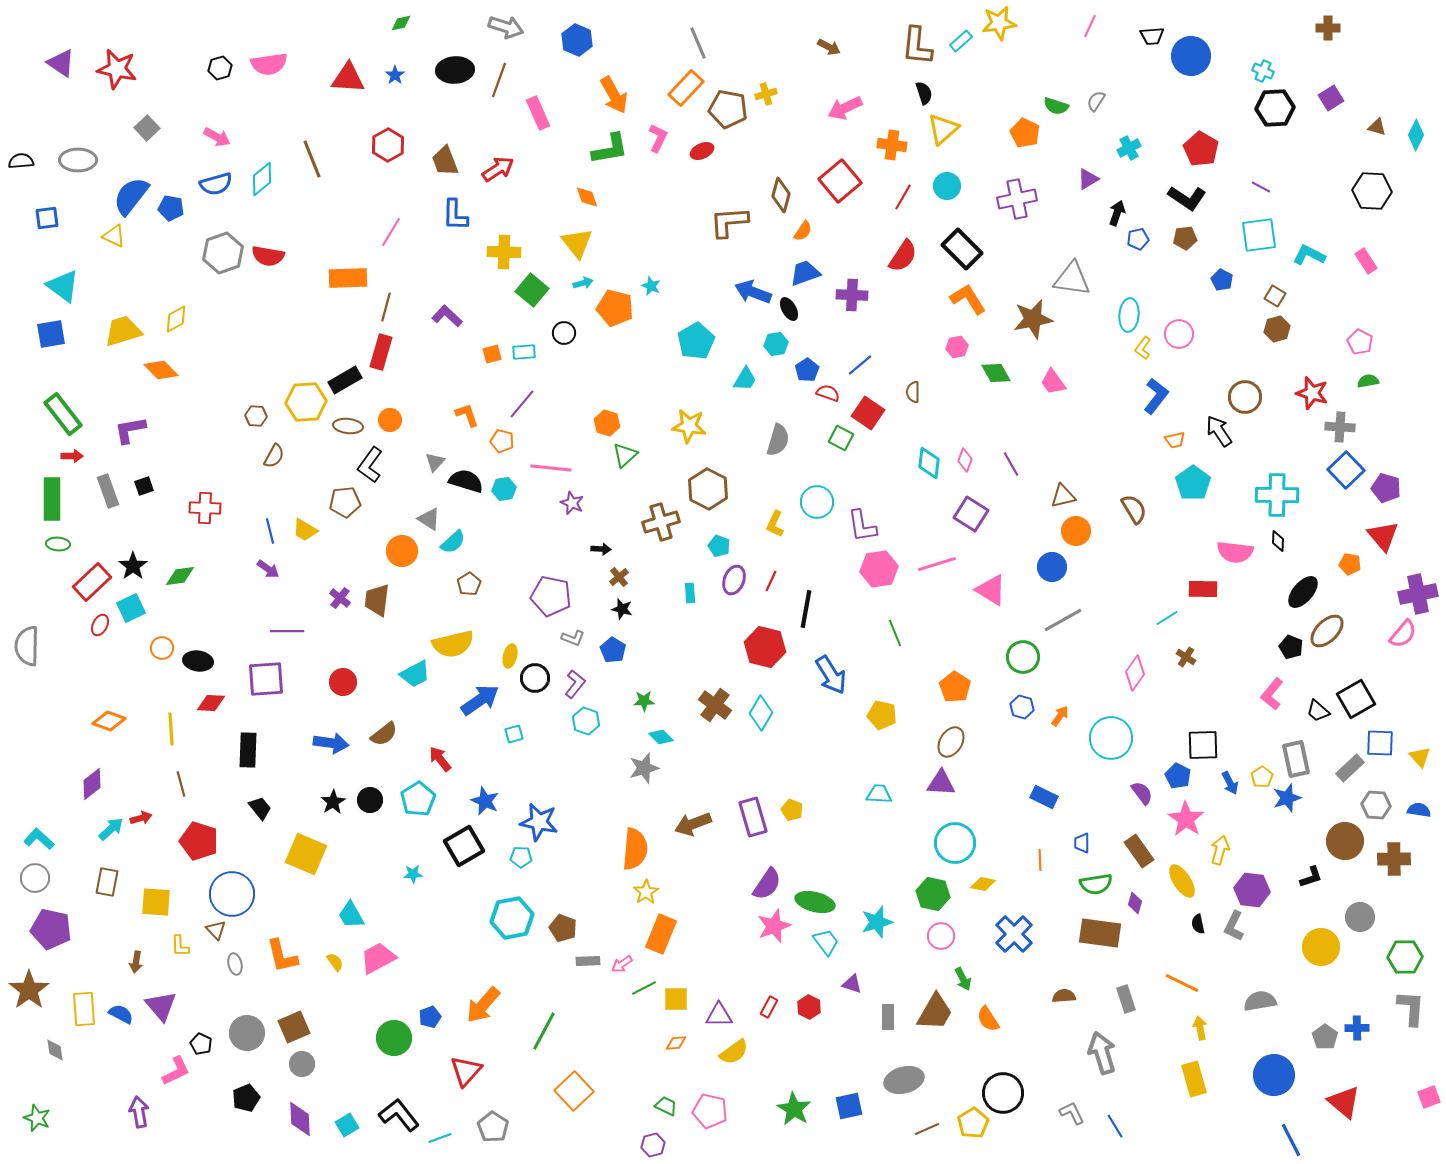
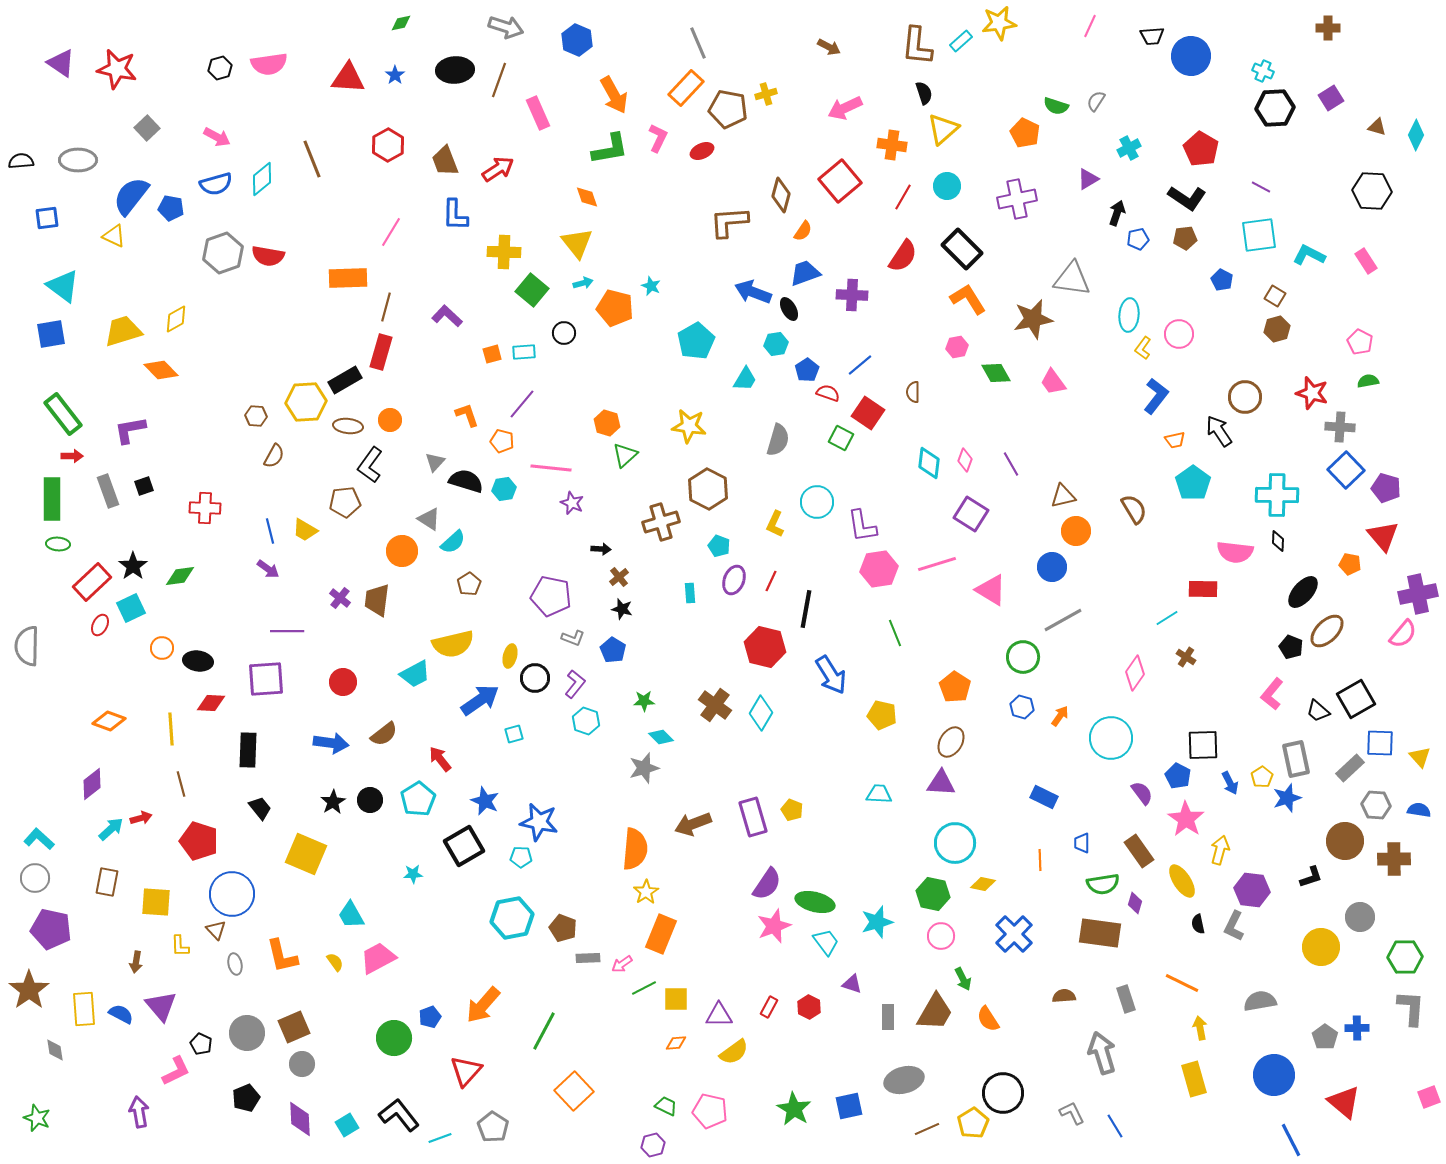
green semicircle at (1096, 884): moved 7 px right
gray rectangle at (588, 961): moved 3 px up
